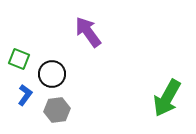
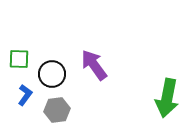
purple arrow: moved 6 px right, 33 px down
green square: rotated 20 degrees counterclockwise
green arrow: rotated 18 degrees counterclockwise
